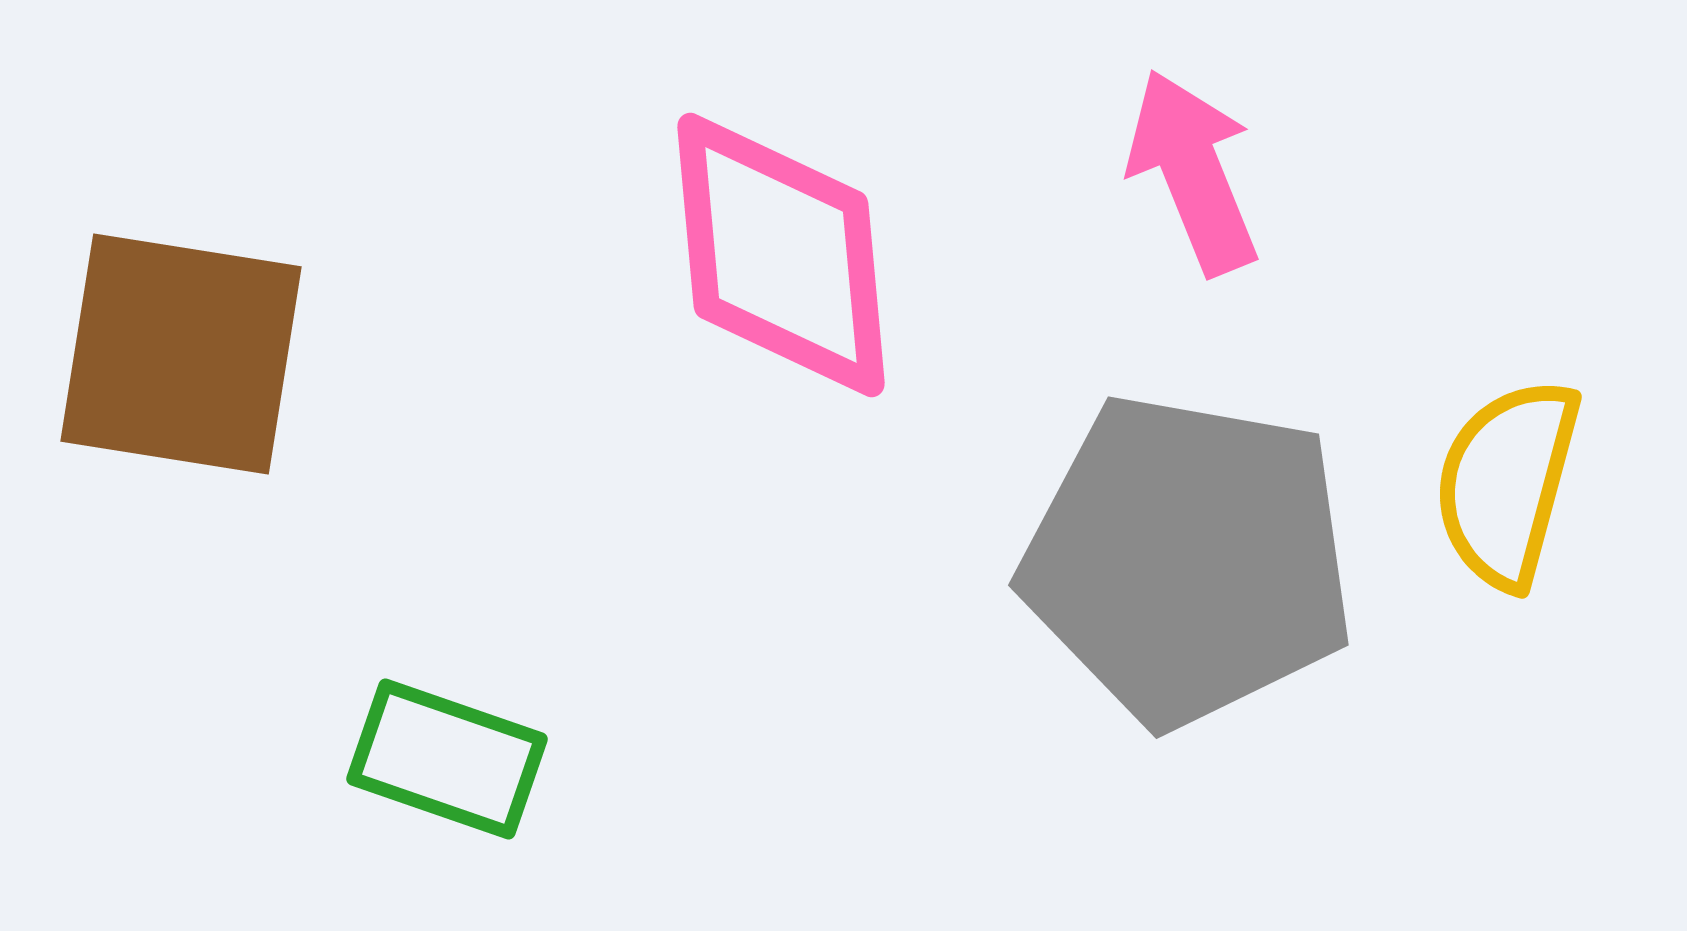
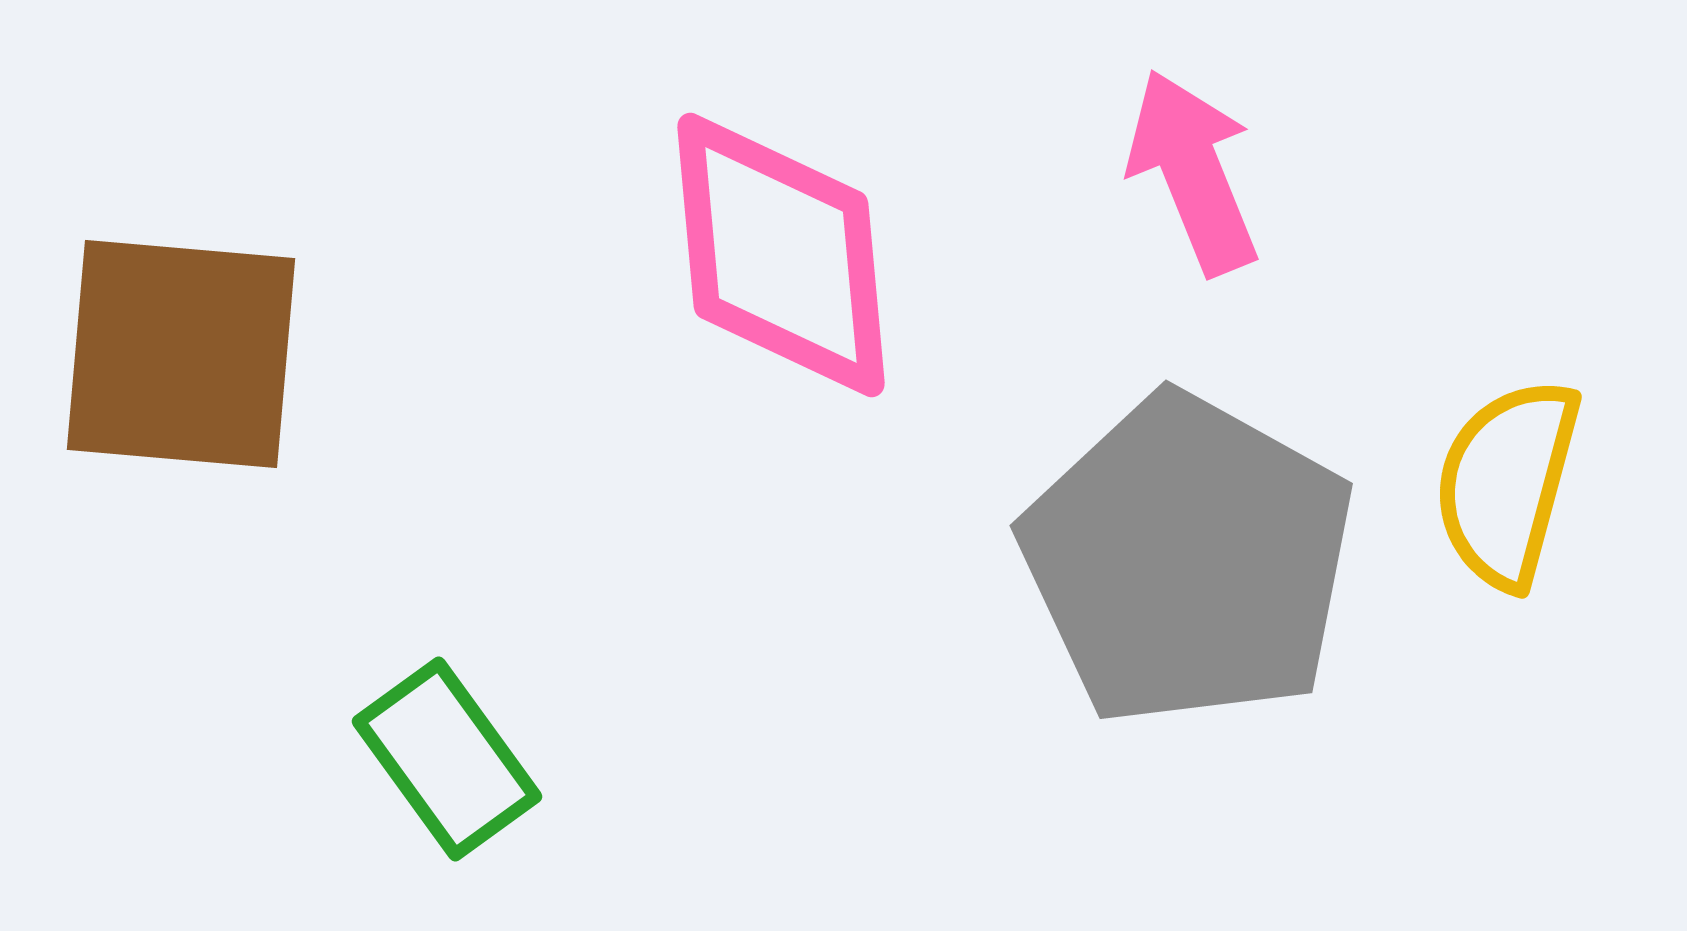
brown square: rotated 4 degrees counterclockwise
gray pentagon: rotated 19 degrees clockwise
green rectangle: rotated 35 degrees clockwise
